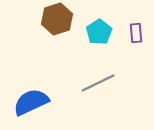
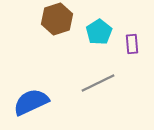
purple rectangle: moved 4 px left, 11 px down
